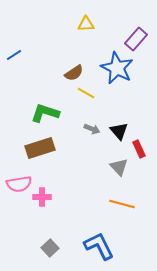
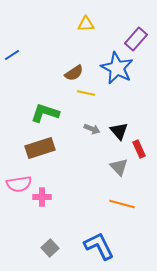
blue line: moved 2 px left
yellow line: rotated 18 degrees counterclockwise
